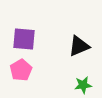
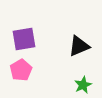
purple square: rotated 15 degrees counterclockwise
green star: rotated 18 degrees counterclockwise
